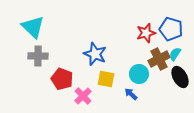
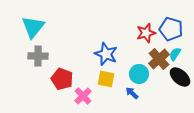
cyan triangle: rotated 25 degrees clockwise
blue star: moved 11 px right
brown cross: rotated 15 degrees counterclockwise
black ellipse: rotated 20 degrees counterclockwise
blue arrow: moved 1 px right, 1 px up
